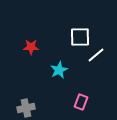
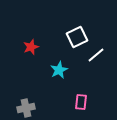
white square: moved 3 px left; rotated 25 degrees counterclockwise
red star: rotated 21 degrees counterclockwise
pink rectangle: rotated 14 degrees counterclockwise
